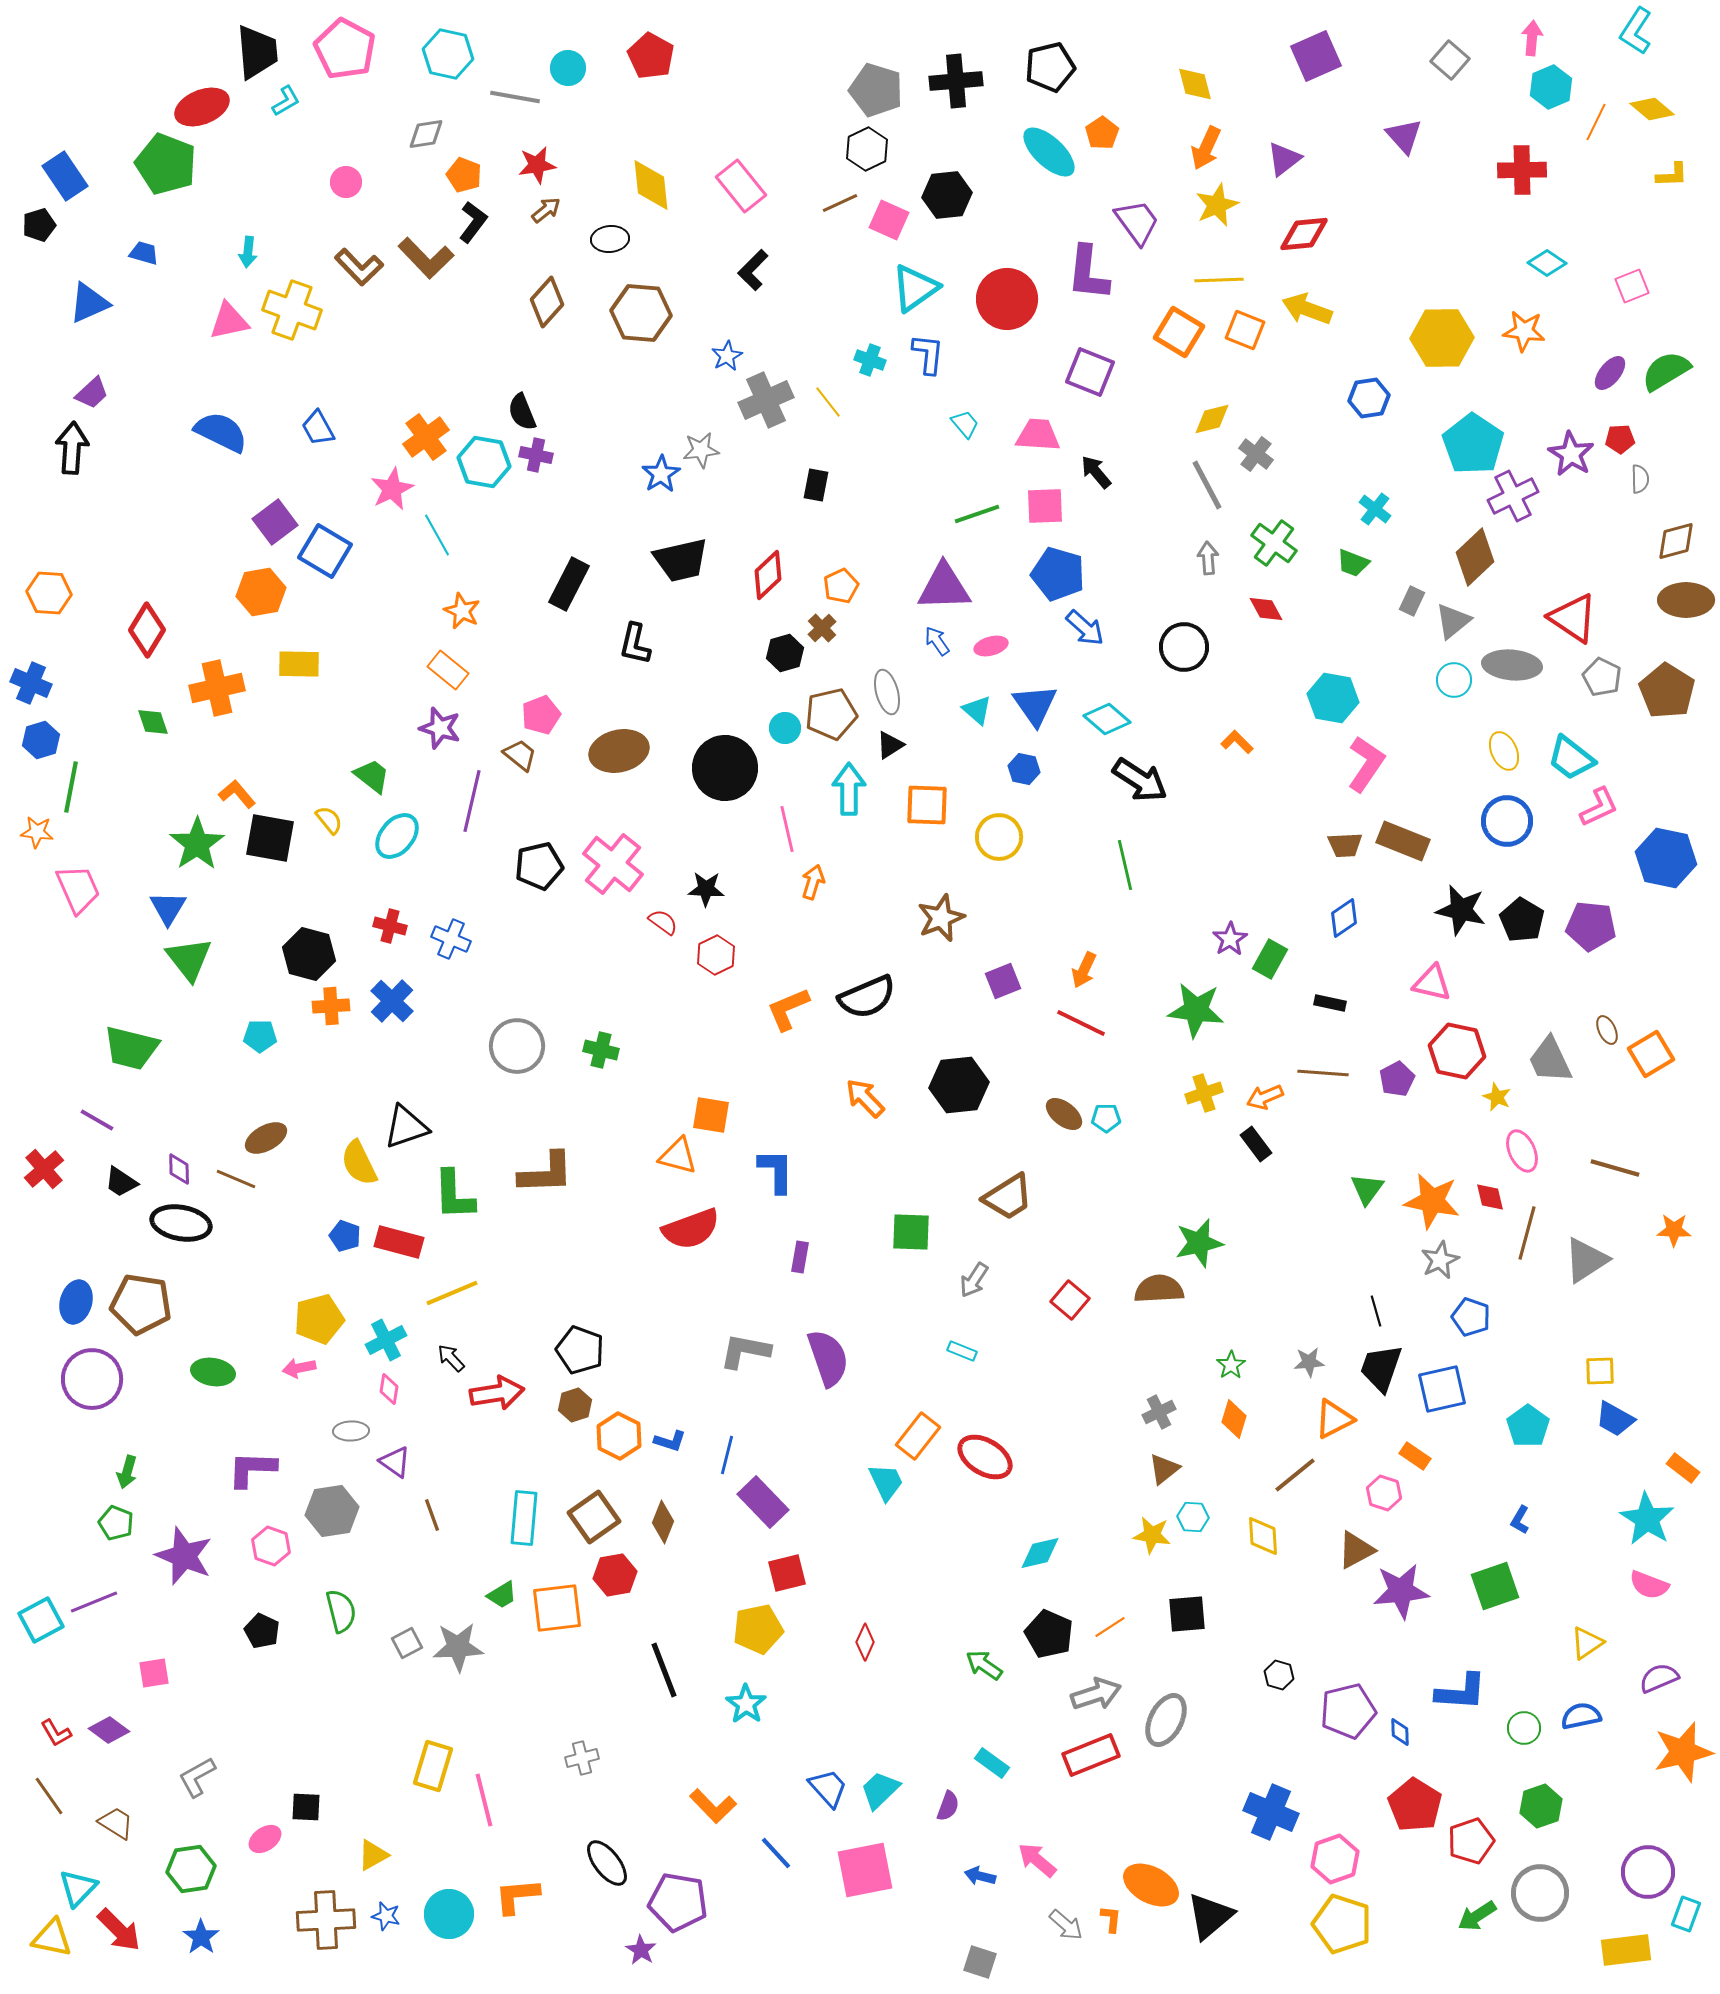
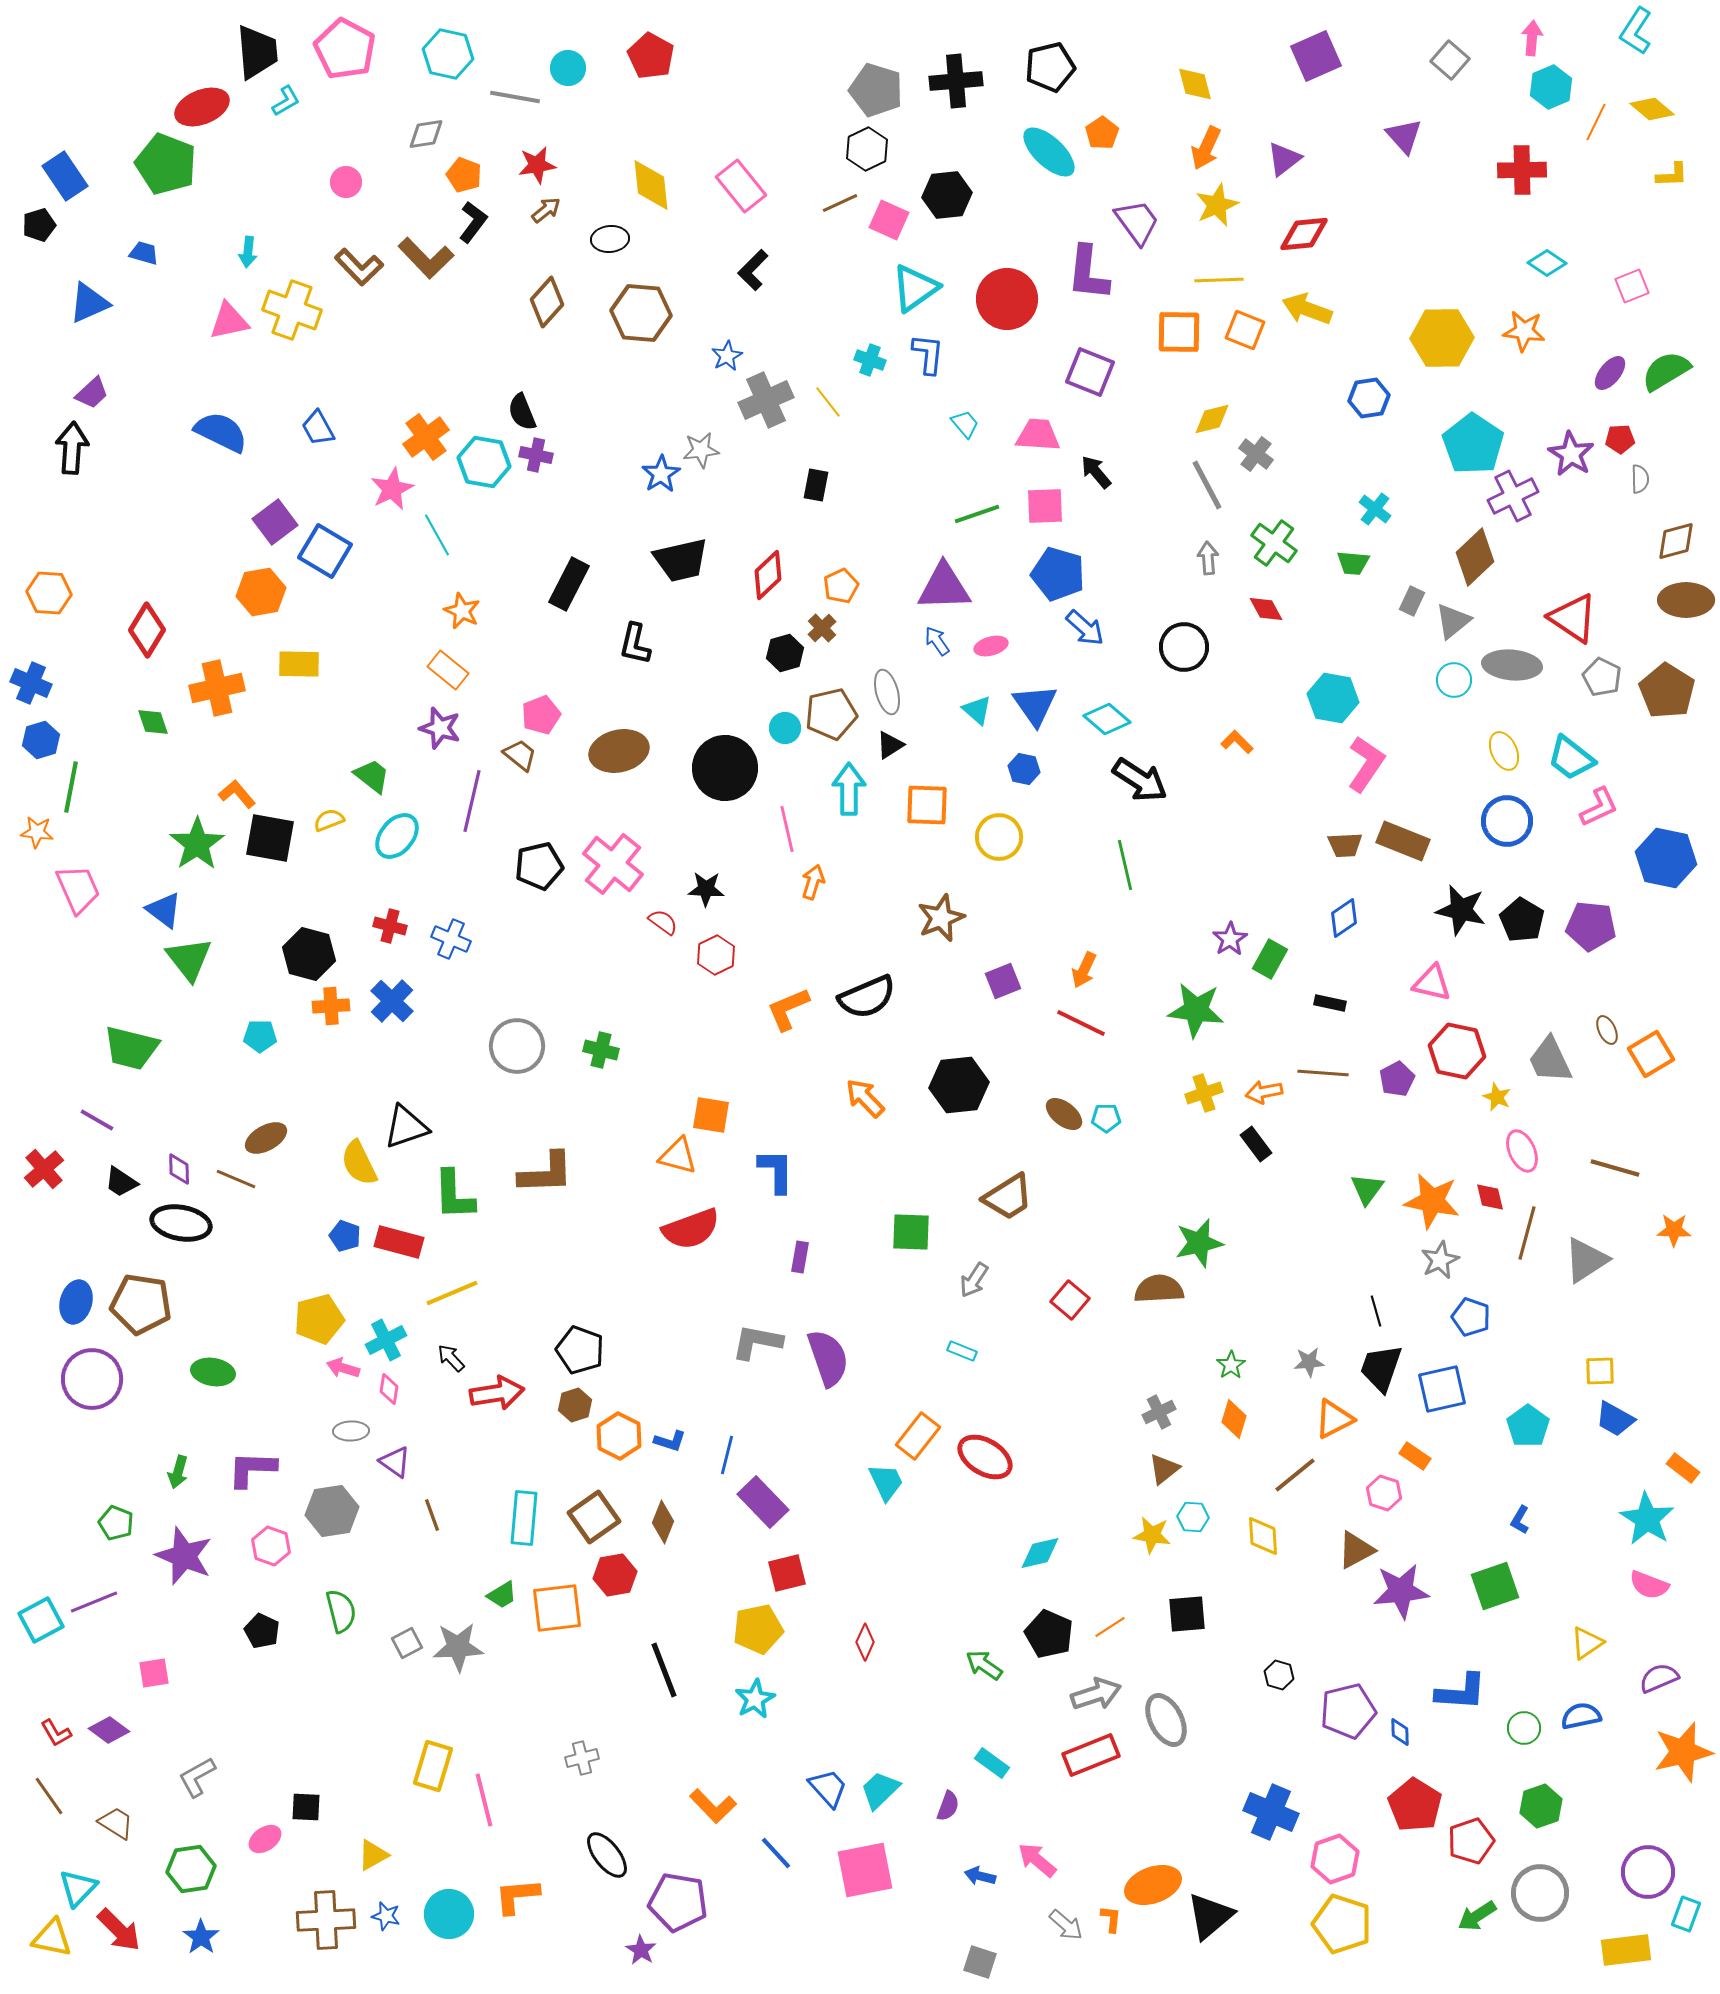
orange square at (1179, 332): rotated 30 degrees counterclockwise
green trapezoid at (1353, 563): rotated 16 degrees counterclockwise
yellow semicircle at (329, 820): rotated 72 degrees counterclockwise
blue triangle at (168, 908): moved 4 px left, 2 px down; rotated 24 degrees counterclockwise
orange arrow at (1265, 1097): moved 1 px left, 5 px up; rotated 12 degrees clockwise
gray L-shape at (745, 1351): moved 12 px right, 9 px up
pink arrow at (299, 1368): moved 44 px right; rotated 28 degrees clockwise
green arrow at (127, 1472): moved 51 px right
cyan star at (746, 1704): moved 9 px right, 5 px up; rotated 9 degrees clockwise
gray ellipse at (1166, 1720): rotated 54 degrees counterclockwise
black ellipse at (607, 1863): moved 8 px up
orange ellipse at (1151, 1885): moved 2 px right; rotated 48 degrees counterclockwise
